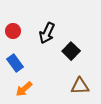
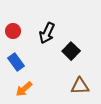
blue rectangle: moved 1 px right, 1 px up
